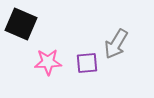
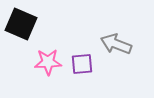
gray arrow: rotated 80 degrees clockwise
purple square: moved 5 px left, 1 px down
